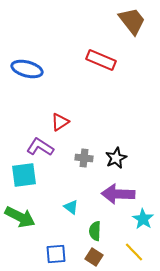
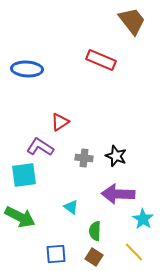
blue ellipse: rotated 12 degrees counterclockwise
black star: moved 2 px up; rotated 25 degrees counterclockwise
